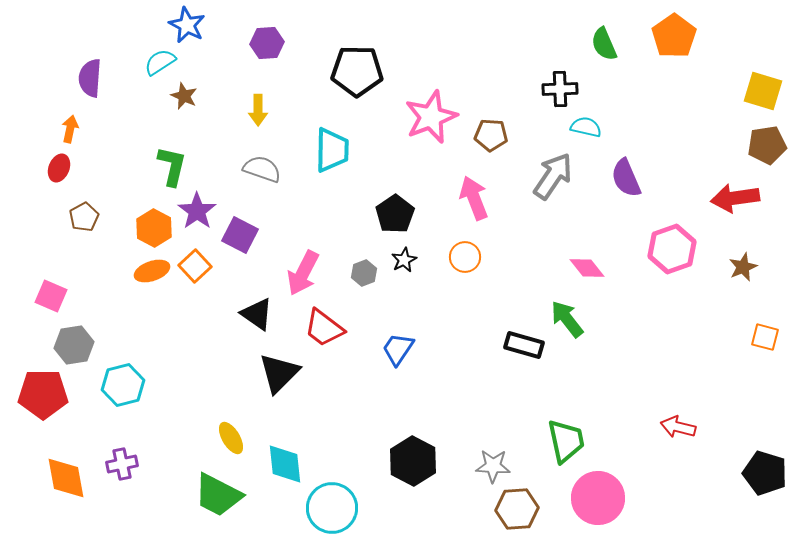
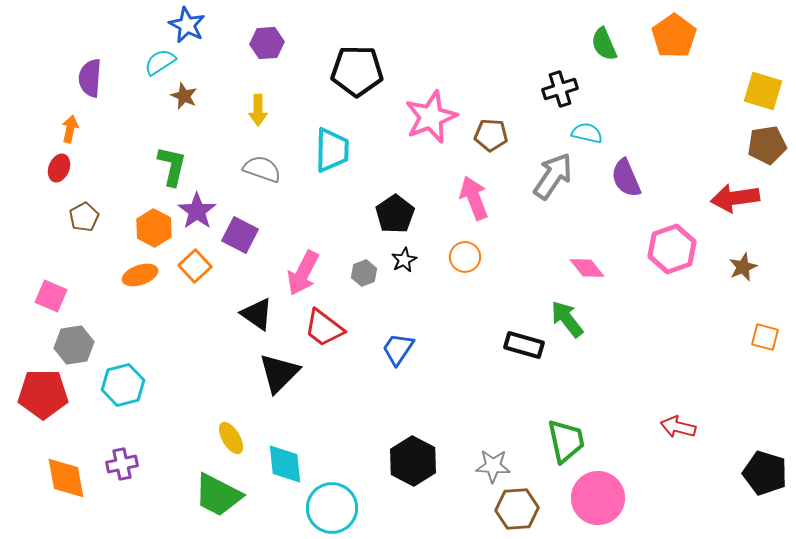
black cross at (560, 89): rotated 16 degrees counterclockwise
cyan semicircle at (586, 127): moved 1 px right, 6 px down
orange ellipse at (152, 271): moved 12 px left, 4 px down
